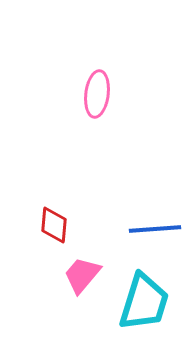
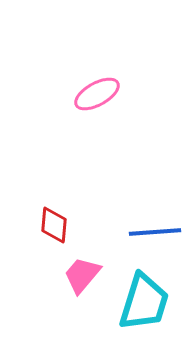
pink ellipse: rotated 54 degrees clockwise
blue line: moved 3 px down
